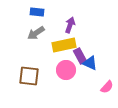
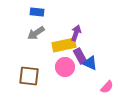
purple arrow: moved 6 px right, 8 px down
pink circle: moved 1 px left, 3 px up
